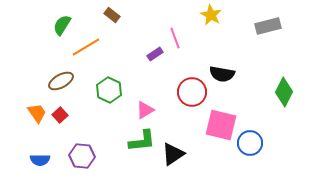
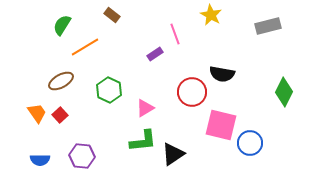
pink line: moved 4 px up
orange line: moved 1 px left
pink triangle: moved 2 px up
green L-shape: moved 1 px right
